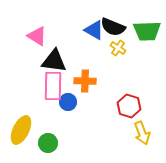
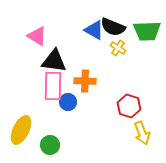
green circle: moved 2 px right, 2 px down
